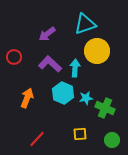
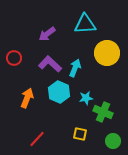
cyan triangle: rotated 15 degrees clockwise
yellow circle: moved 10 px right, 2 px down
red circle: moved 1 px down
cyan arrow: rotated 18 degrees clockwise
cyan hexagon: moved 4 px left, 1 px up
green cross: moved 2 px left, 4 px down
yellow square: rotated 16 degrees clockwise
green circle: moved 1 px right, 1 px down
